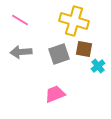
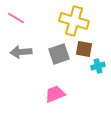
pink line: moved 4 px left, 2 px up
cyan cross: rotated 24 degrees clockwise
